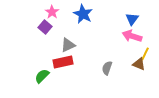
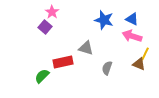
blue star: moved 21 px right, 6 px down; rotated 12 degrees counterclockwise
blue triangle: rotated 40 degrees counterclockwise
gray triangle: moved 18 px right, 3 px down; rotated 42 degrees clockwise
